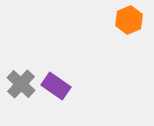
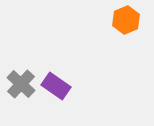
orange hexagon: moved 3 px left
